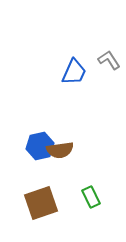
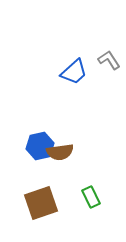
blue trapezoid: rotated 24 degrees clockwise
brown semicircle: moved 2 px down
